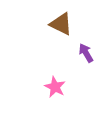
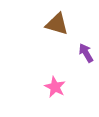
brown triangle: moved 4 px left; rotated 10 degrees counterclockwise
